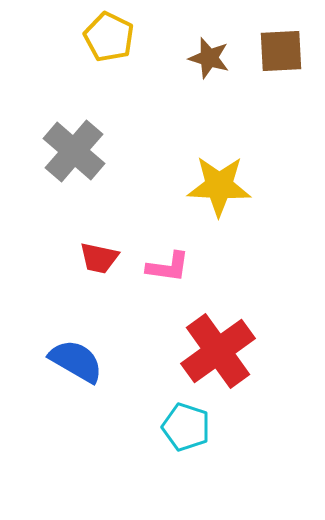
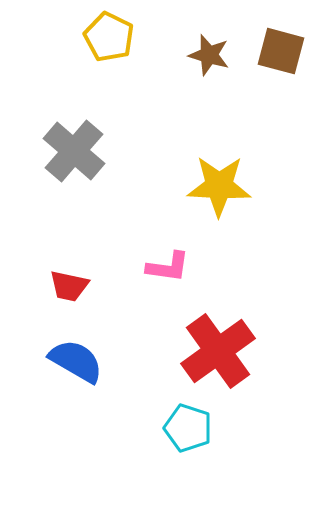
brown square: rotated 18 degrees clockwise
brown star: moved 3 px up
red trapezoid: moved 30 px left, 28 px down
cyan pentagon: moved 2 px right, 1 px down
